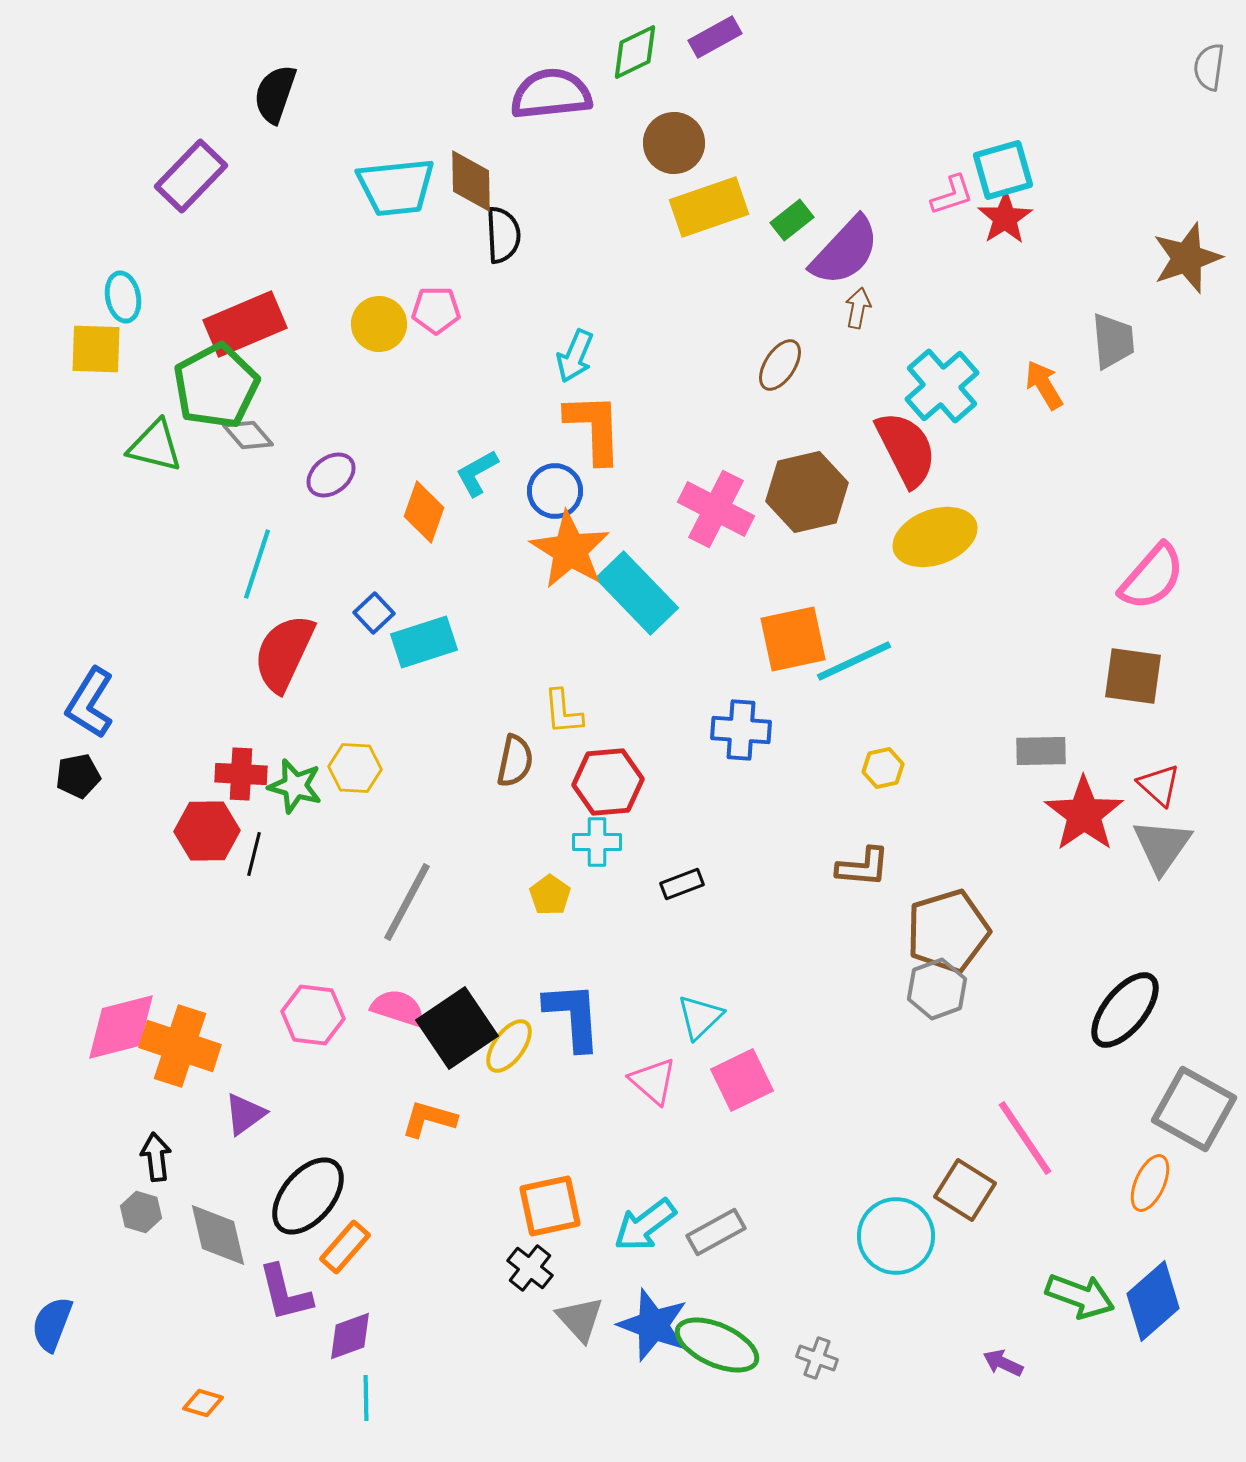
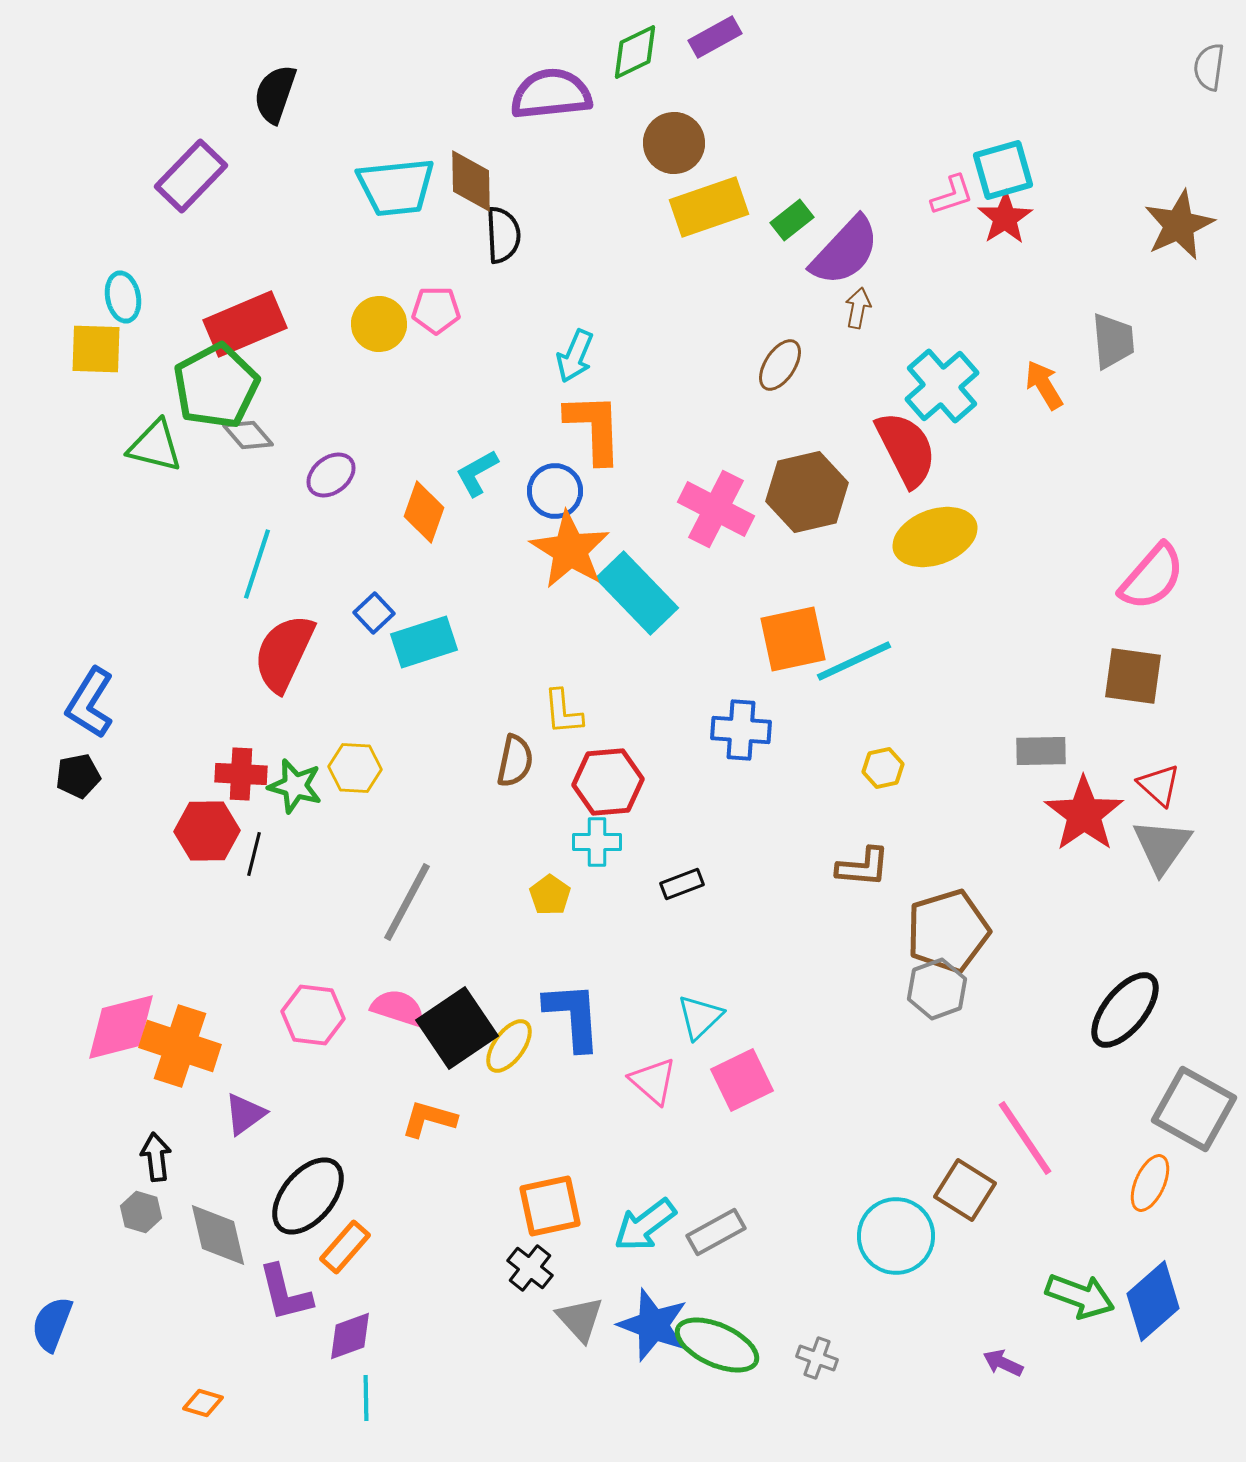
brown star at (1187, 258): moved 8 px left, 33 px up; rotated 6 degrees counterclockwise
